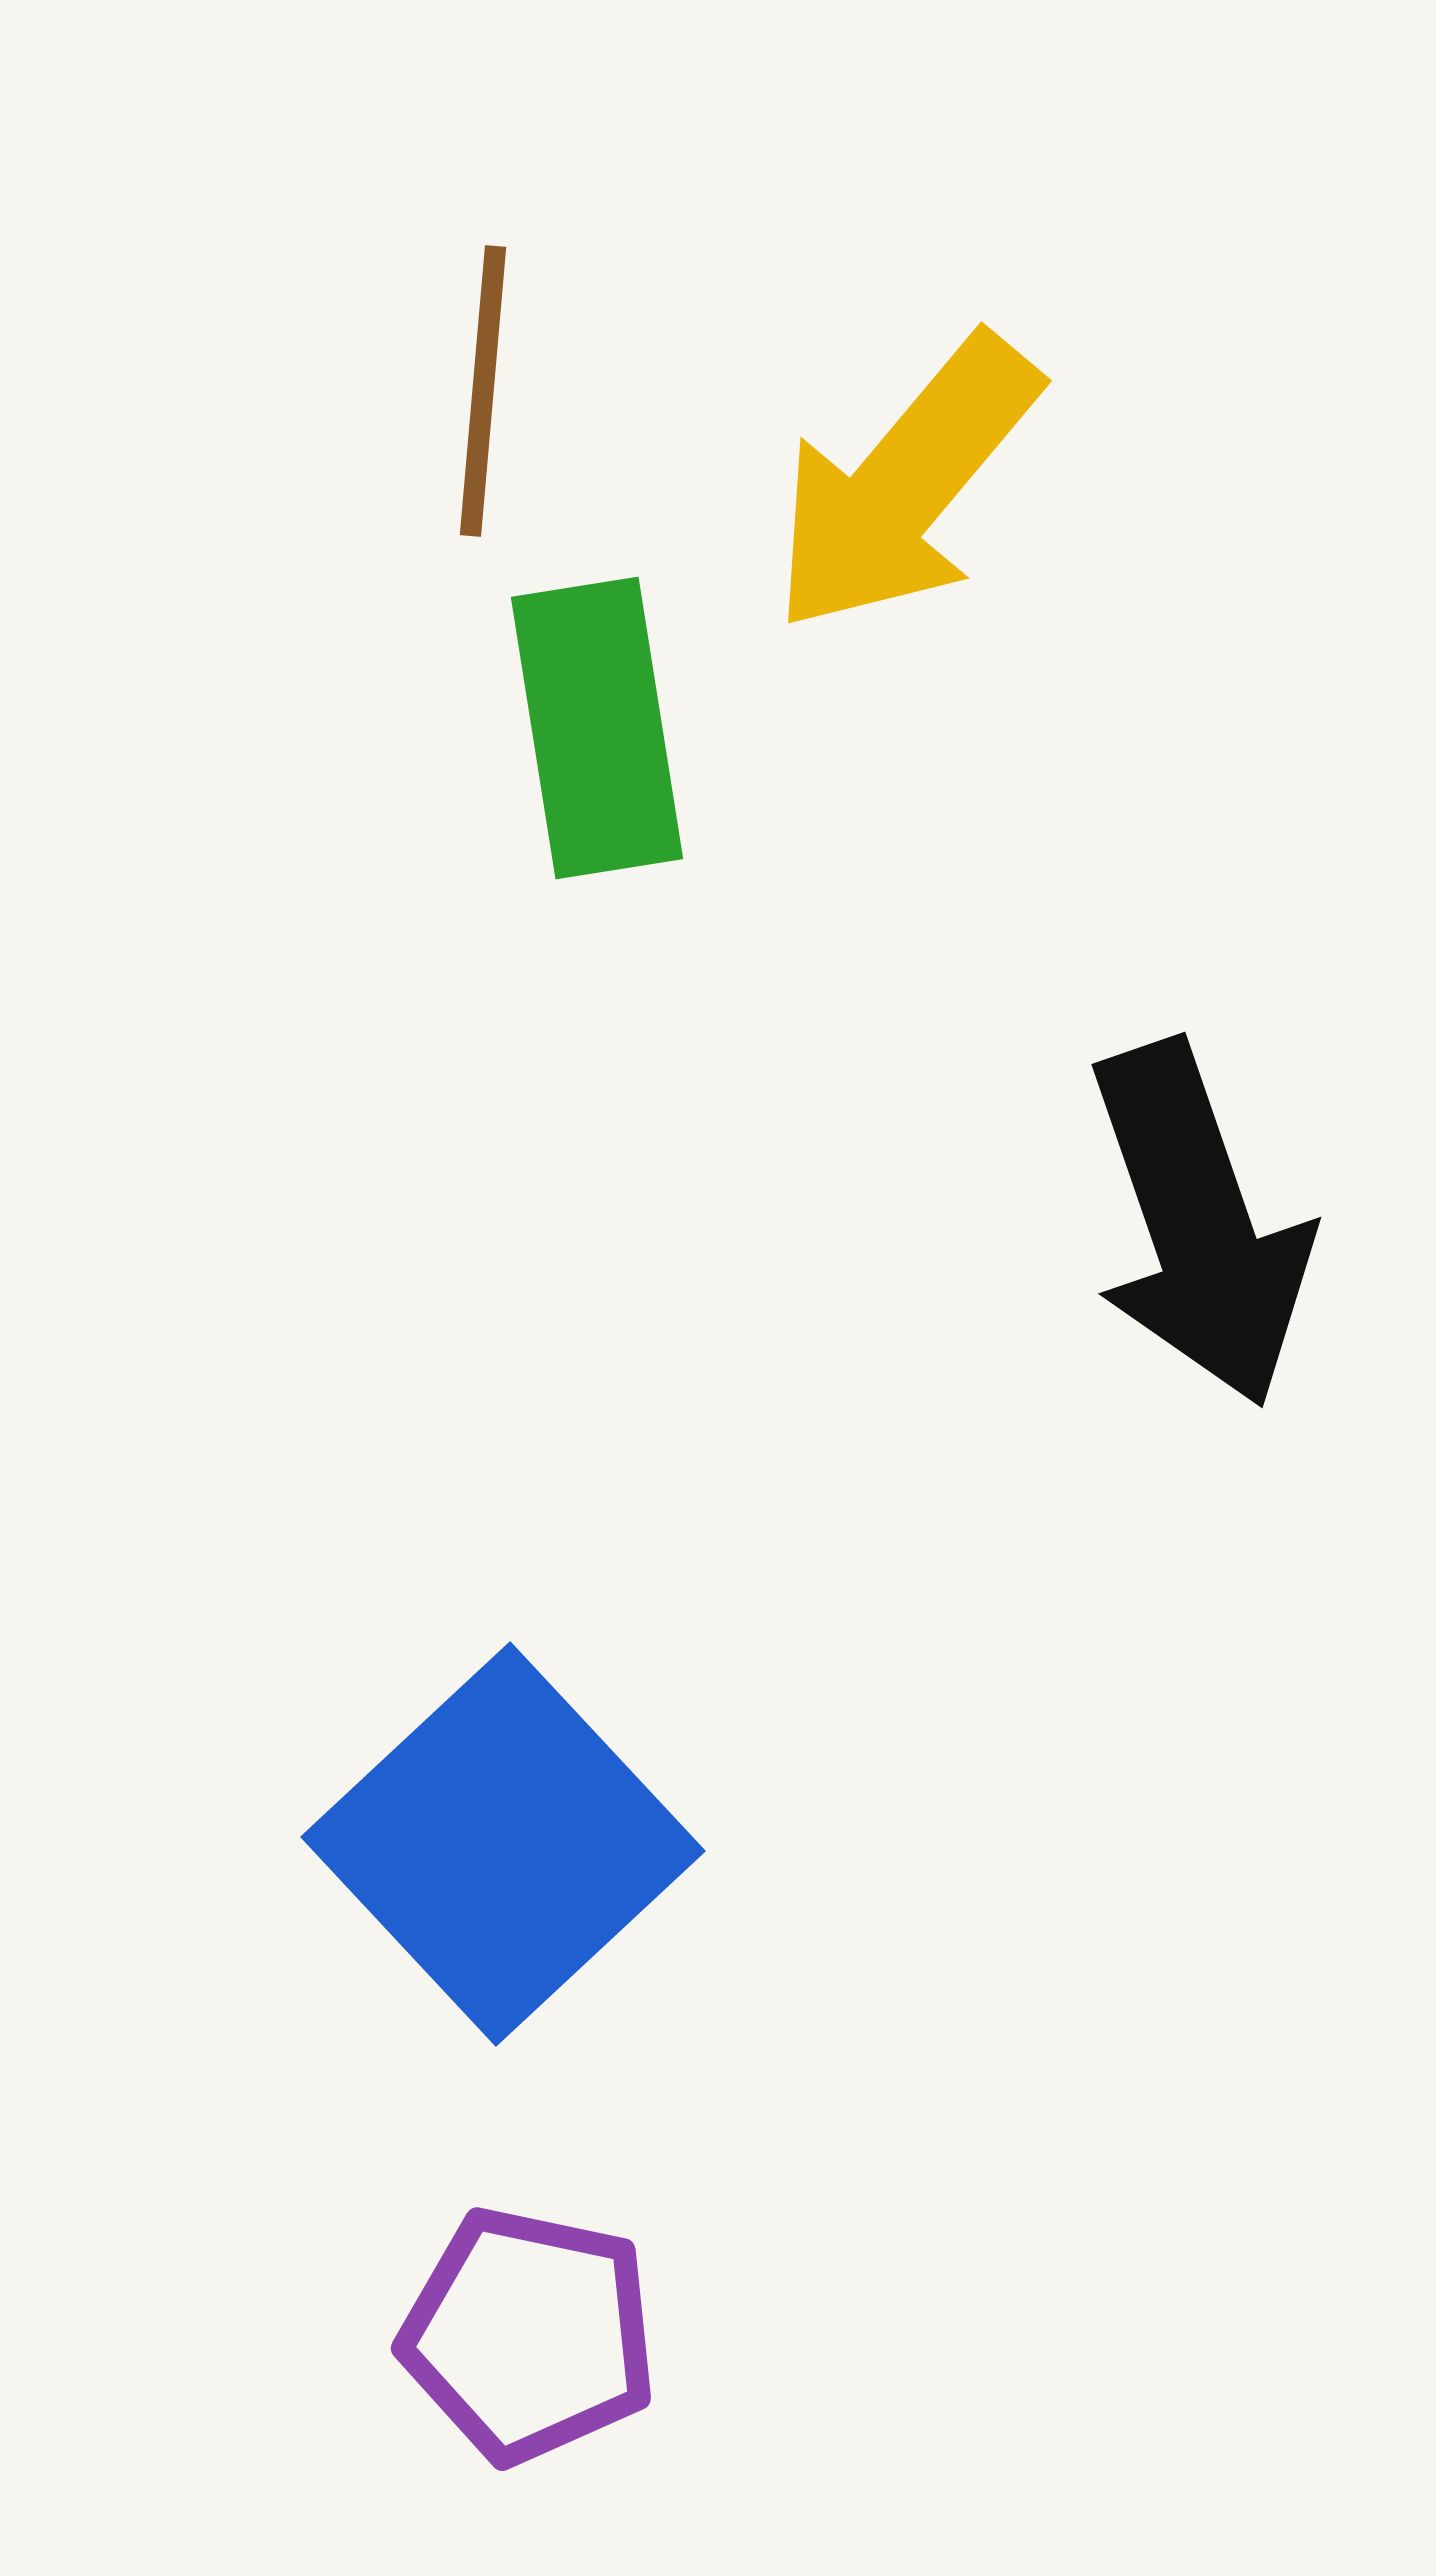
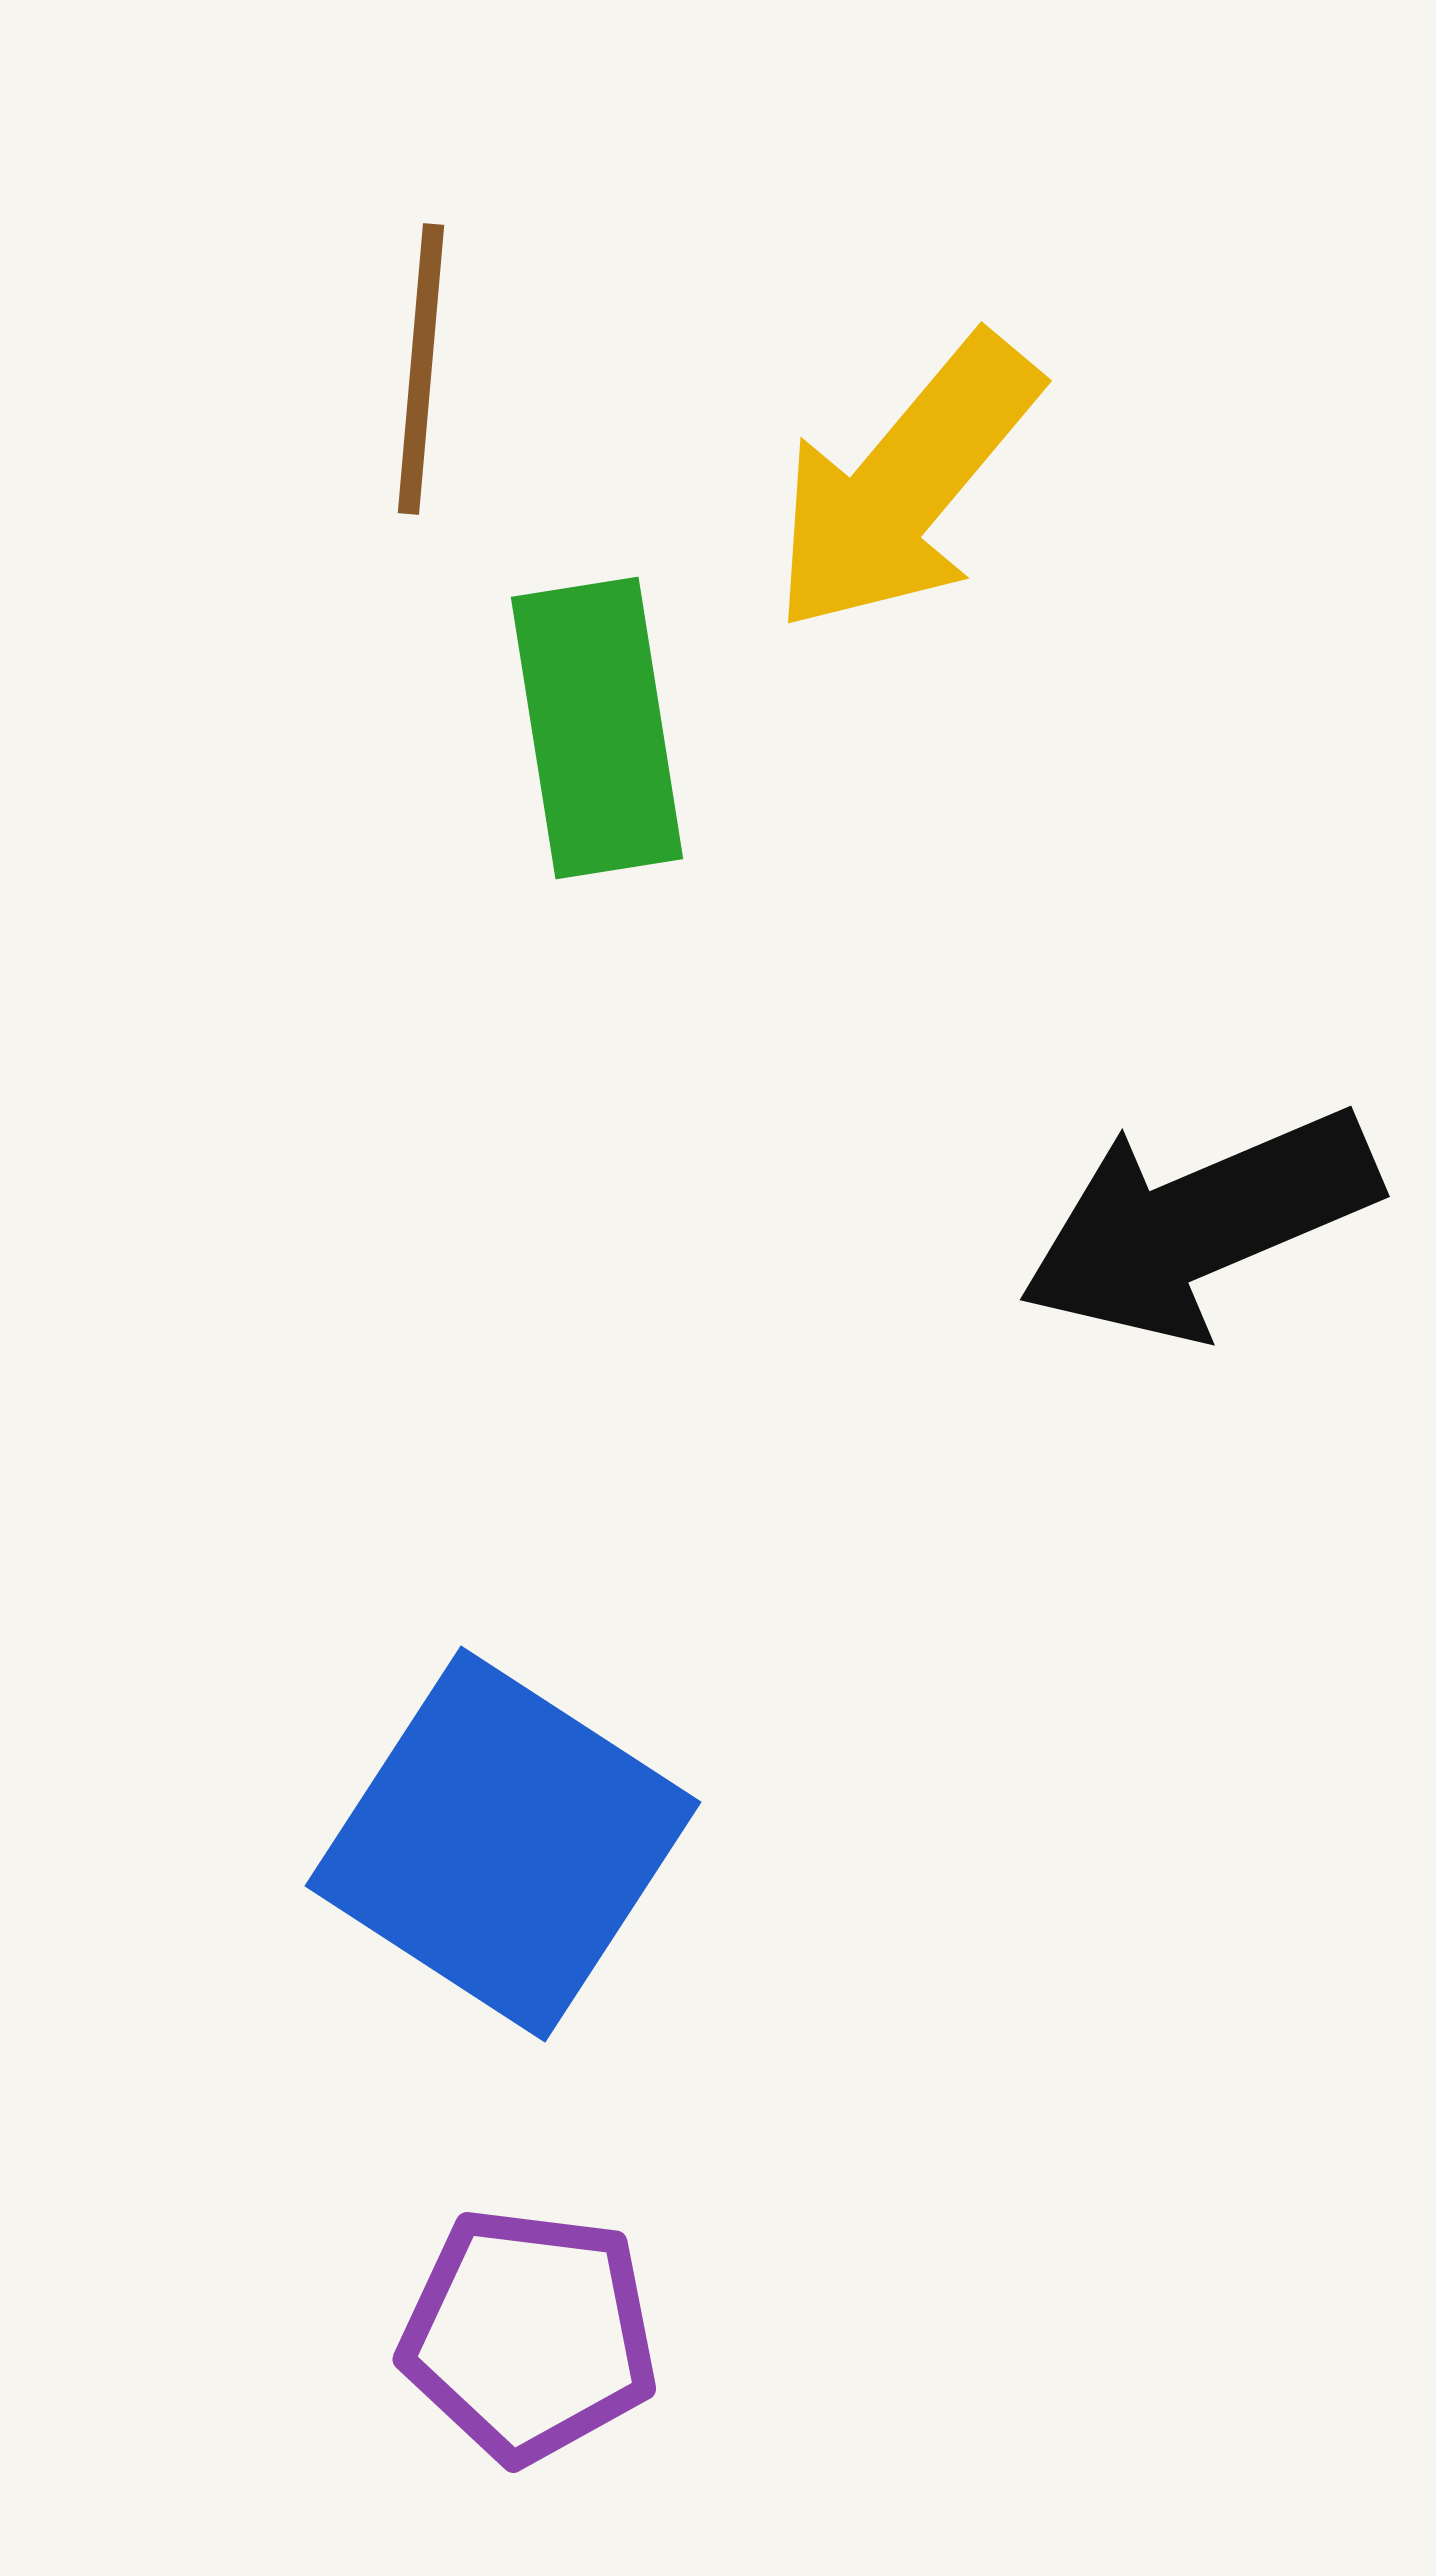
brown line: moved 62 px left, 22 px up
black arrow: rotated 86 degrees clockwise
blue square: rotated 14 degrees counterclockwise
purple pentagon: rotated 5 degrees counterclockwise
